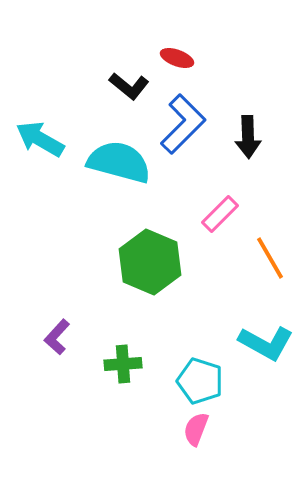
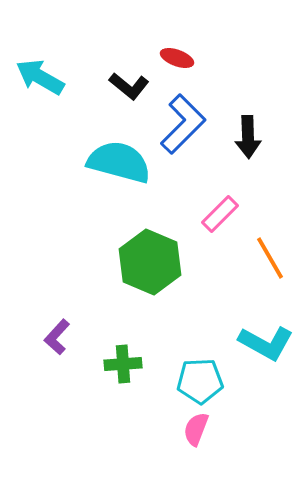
cyan arrow: moved 62 px up
cyan pentagon: rotated 21 degrees counterclockwise
